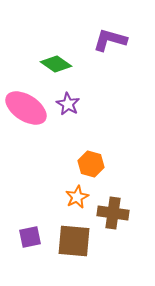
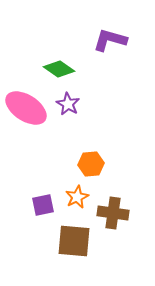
green diamond: moved 3 px right, 5 px down
orange hexagon: rotated 20 degrees counterclockwise
purple square: moved 13 px right, 32 px up
